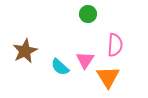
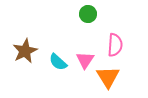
cyan semicircle: moved 2 px left, 5 px up
